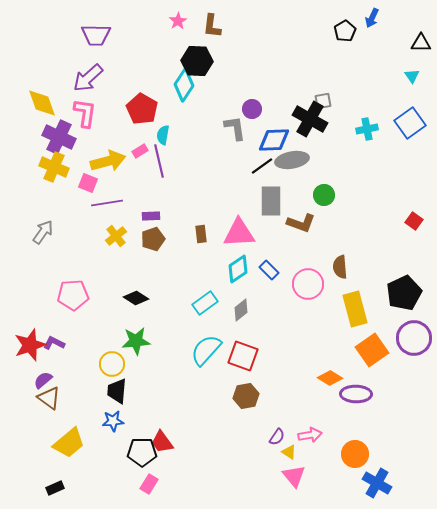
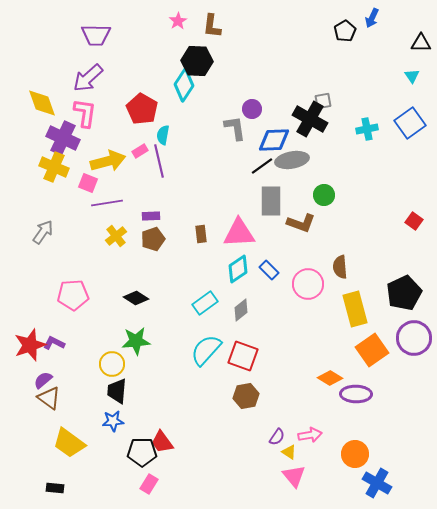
purple cross at (59, 137): moved 4 px right, 1 px down
yellow trapezoid at (69, 443): rotated 76 degrees clockwise
black rectangle at (55, 488): rotated 30 degrees clockwise
